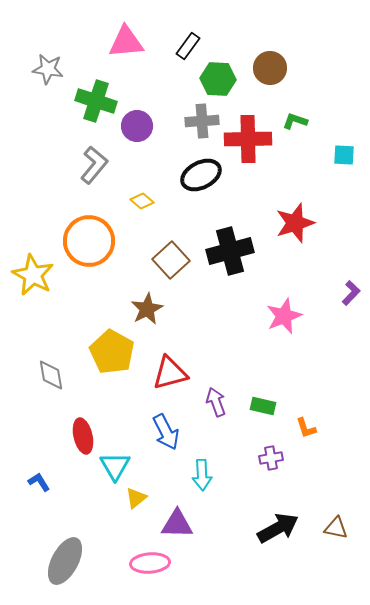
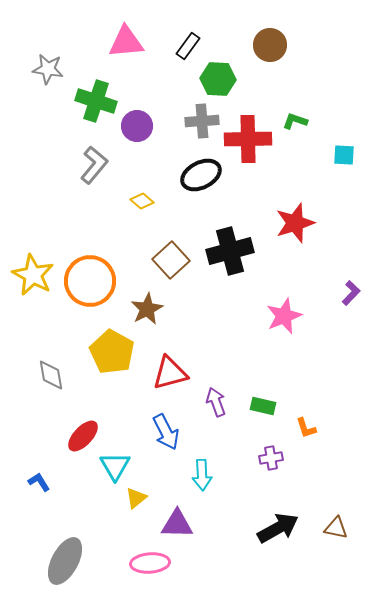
brown circle: moved 23 px up
orange circle: moved 1 px right, 40 px down
red ellipse: rotated 56 degrees clockwise
